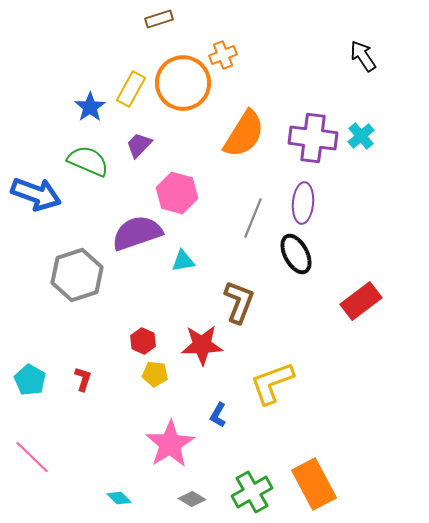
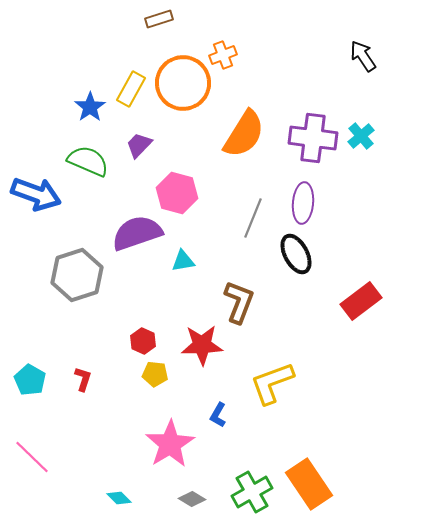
orange rectangle: moved 5 px left; rotated 6 degrees counterclockwise
